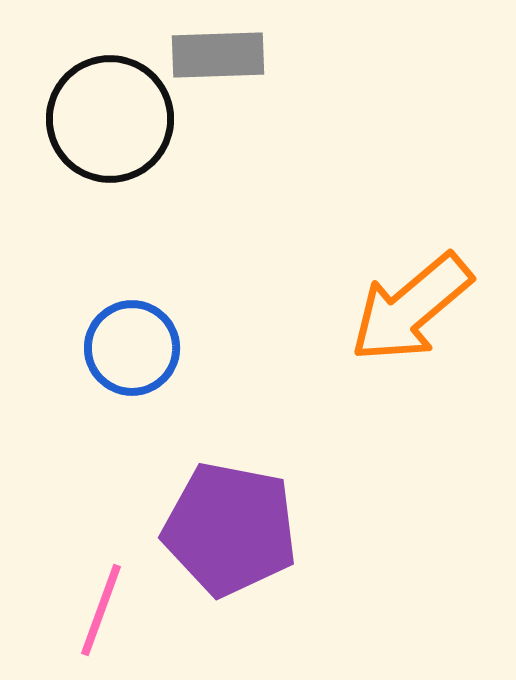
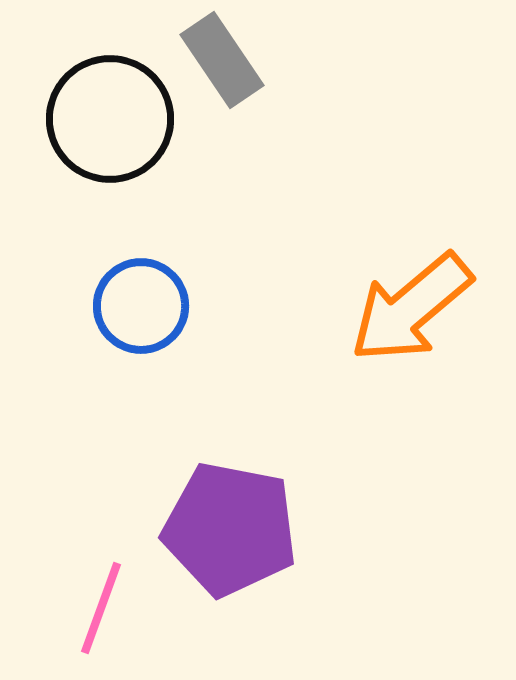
gray rectangle: moved 4 px right, 5 px down; rotated 58 degrees clockwise
blue circle: moved 9 px right, 42 px up
pink line: moved 2 px up
